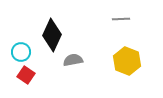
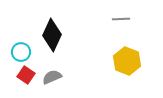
gray semicircle: moved 21 px left, 17 px down; rotated 12 degrees counterclockwise
